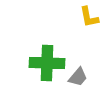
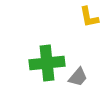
green cross: rotated 8 degrees counterclockwise
